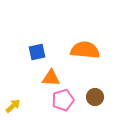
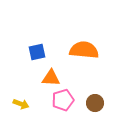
orange semicircle: moved 1 px left
brown circle: moved 6 px down
yellow arrow: moved 8 px right, 2 px up; rotated 63 degrees clockwise
